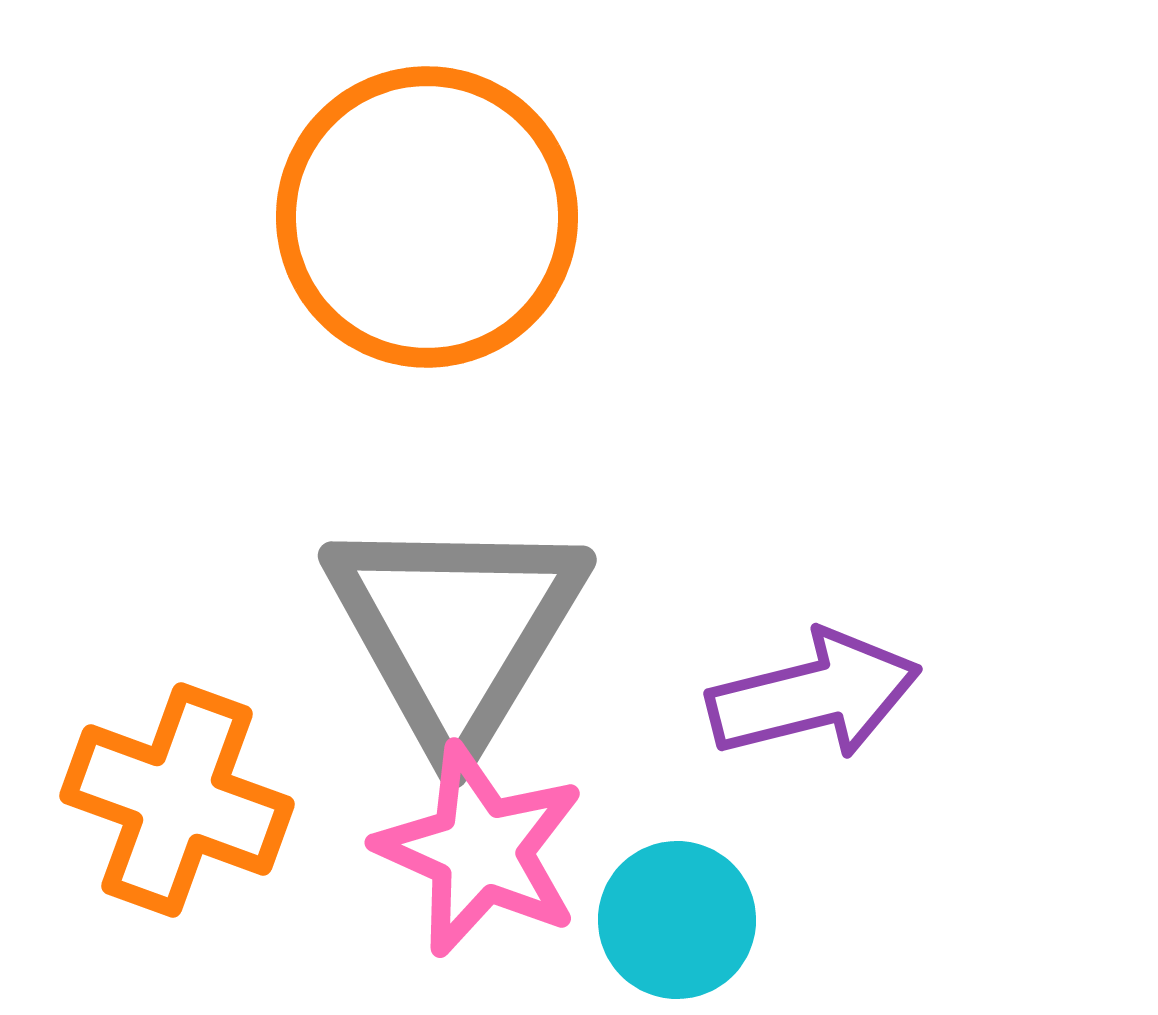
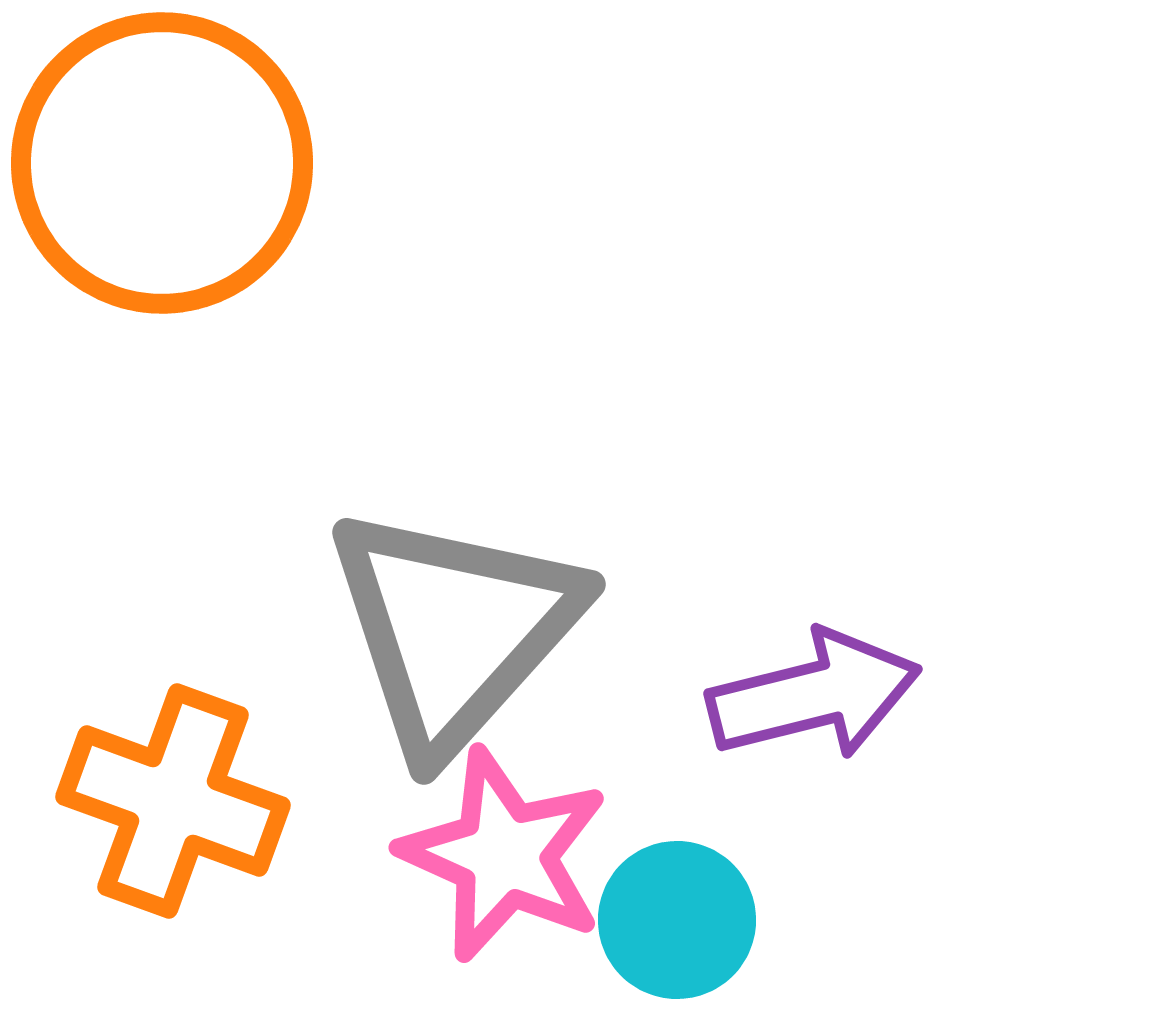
orange circle: moved 265 px left, 54 px up
gray triangle: moved 2 px left, 1 px up; rotated 11 degrees clockwise
orange cross: moved 4 px left, 1 px down
pink star: moved 24 px right, 5 px down
